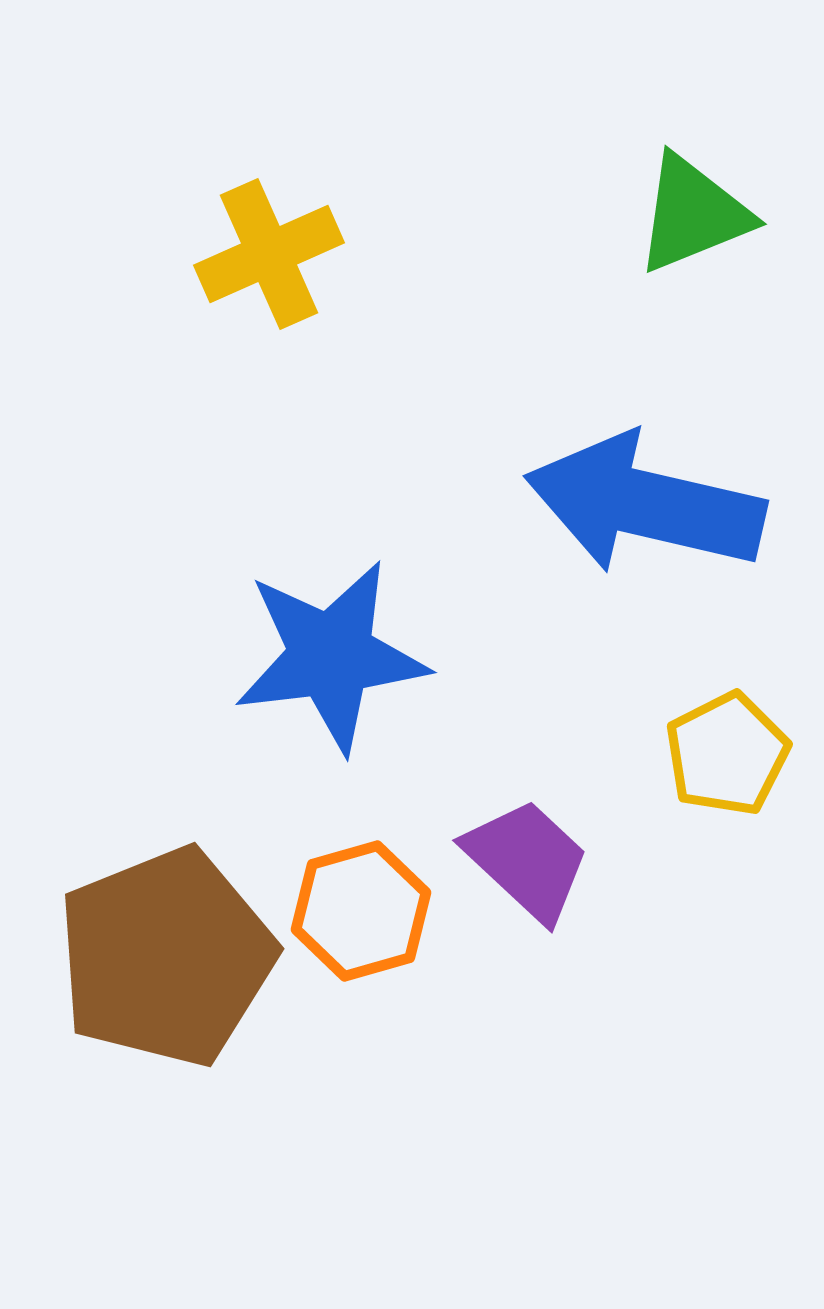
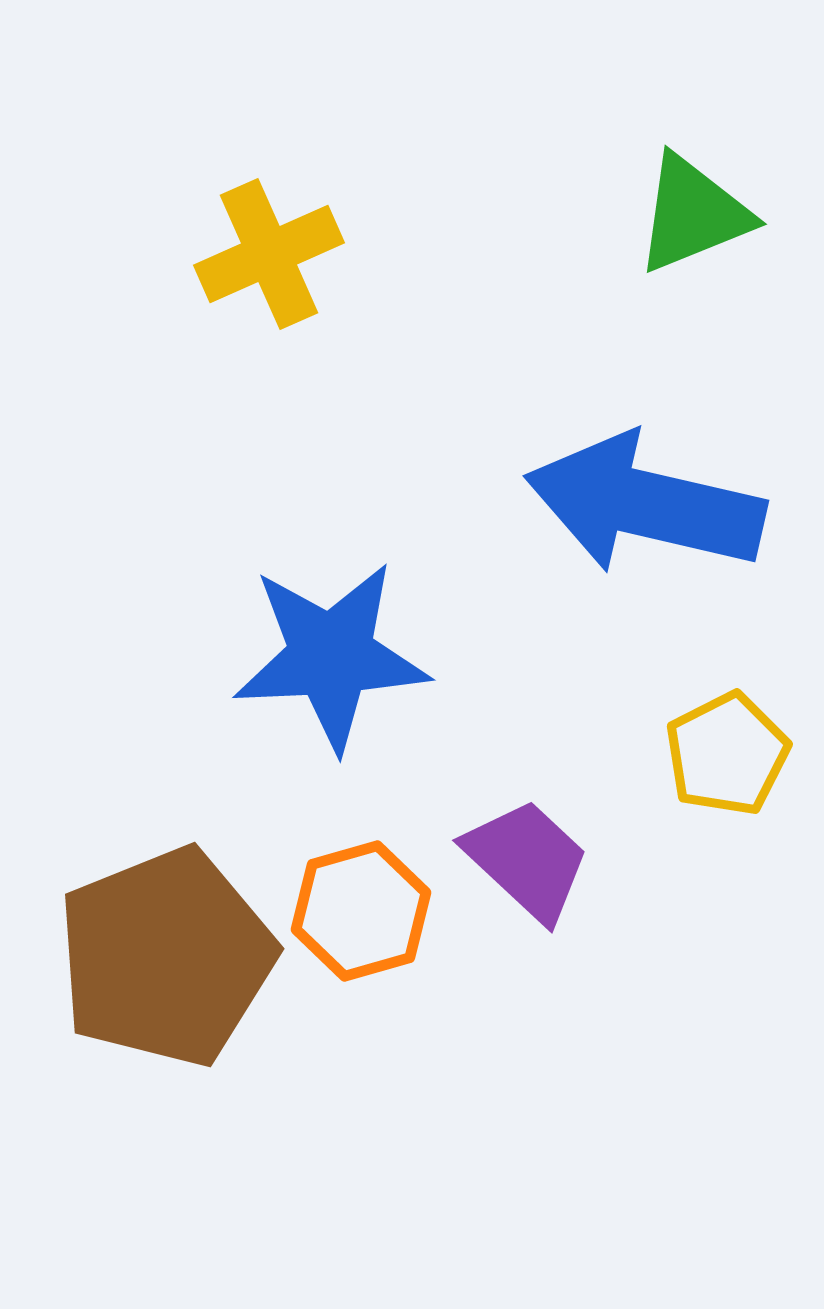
blue star: rotated 4 degrees clockwise
